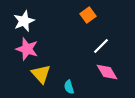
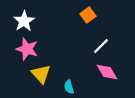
white star: rotated 10 degrees counterclockwise
